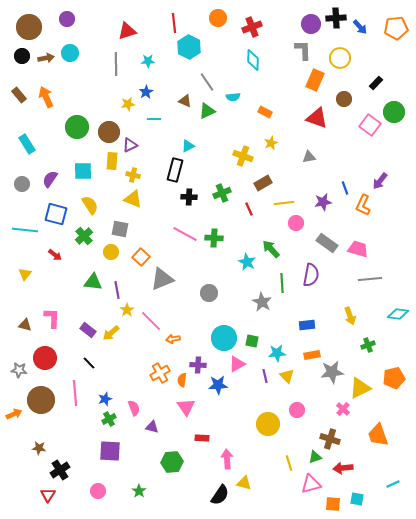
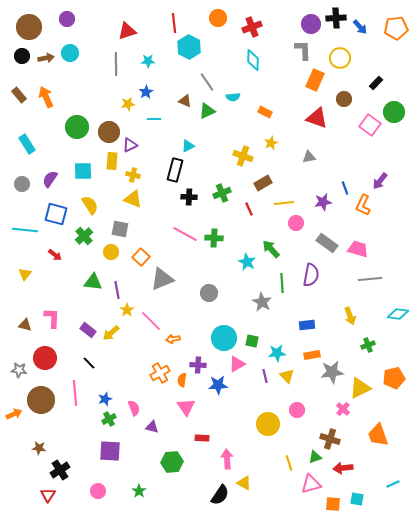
yellow triangle at (244, 483): rotated 14 degrees clockwise
